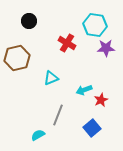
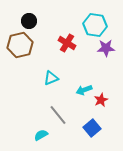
brown hexagon: moved 3 px right, 13 px up
gray line: rotated 60 degrees counterclockwise
cyan semicircle: moved 3 px right
